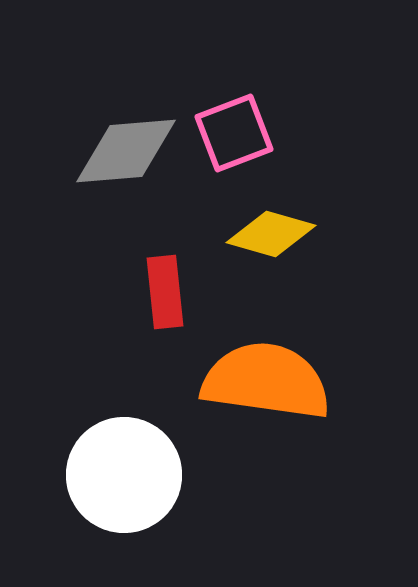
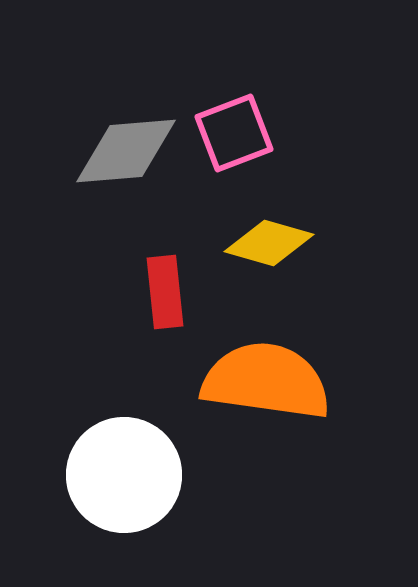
yellow diamond: moved 2 px left, 9 px down
